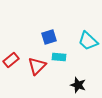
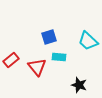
red triangle: moved 1 px down; rotated 24 degrees counterclockwise
black star: moved 1 px right
